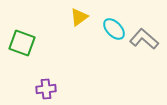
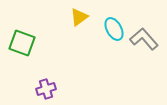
cyan ellipse: rotated 15 degrees clockwise
gray L-shape: rotated 8 degrees clockwise
purple cross: rotated 12 degrees counterclockwise
